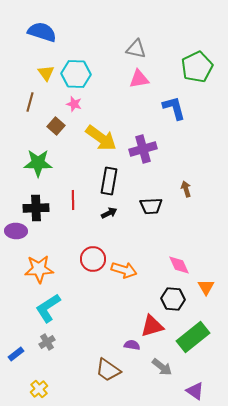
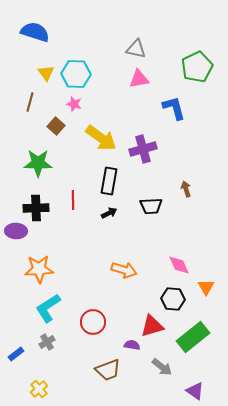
blue semicircle: moved 7 px left
red circle: moved 63 px down
brown trapezoid: rotated 56 degrees counterclockwise
